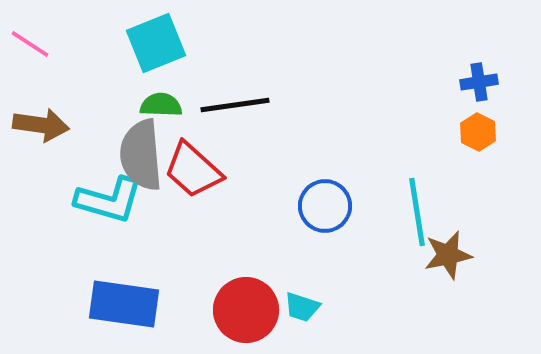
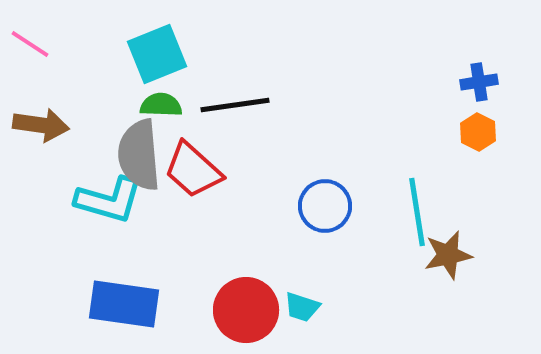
cyan square: moved 1 px right, 11 px down
gray semicircle: moved 2 px left
